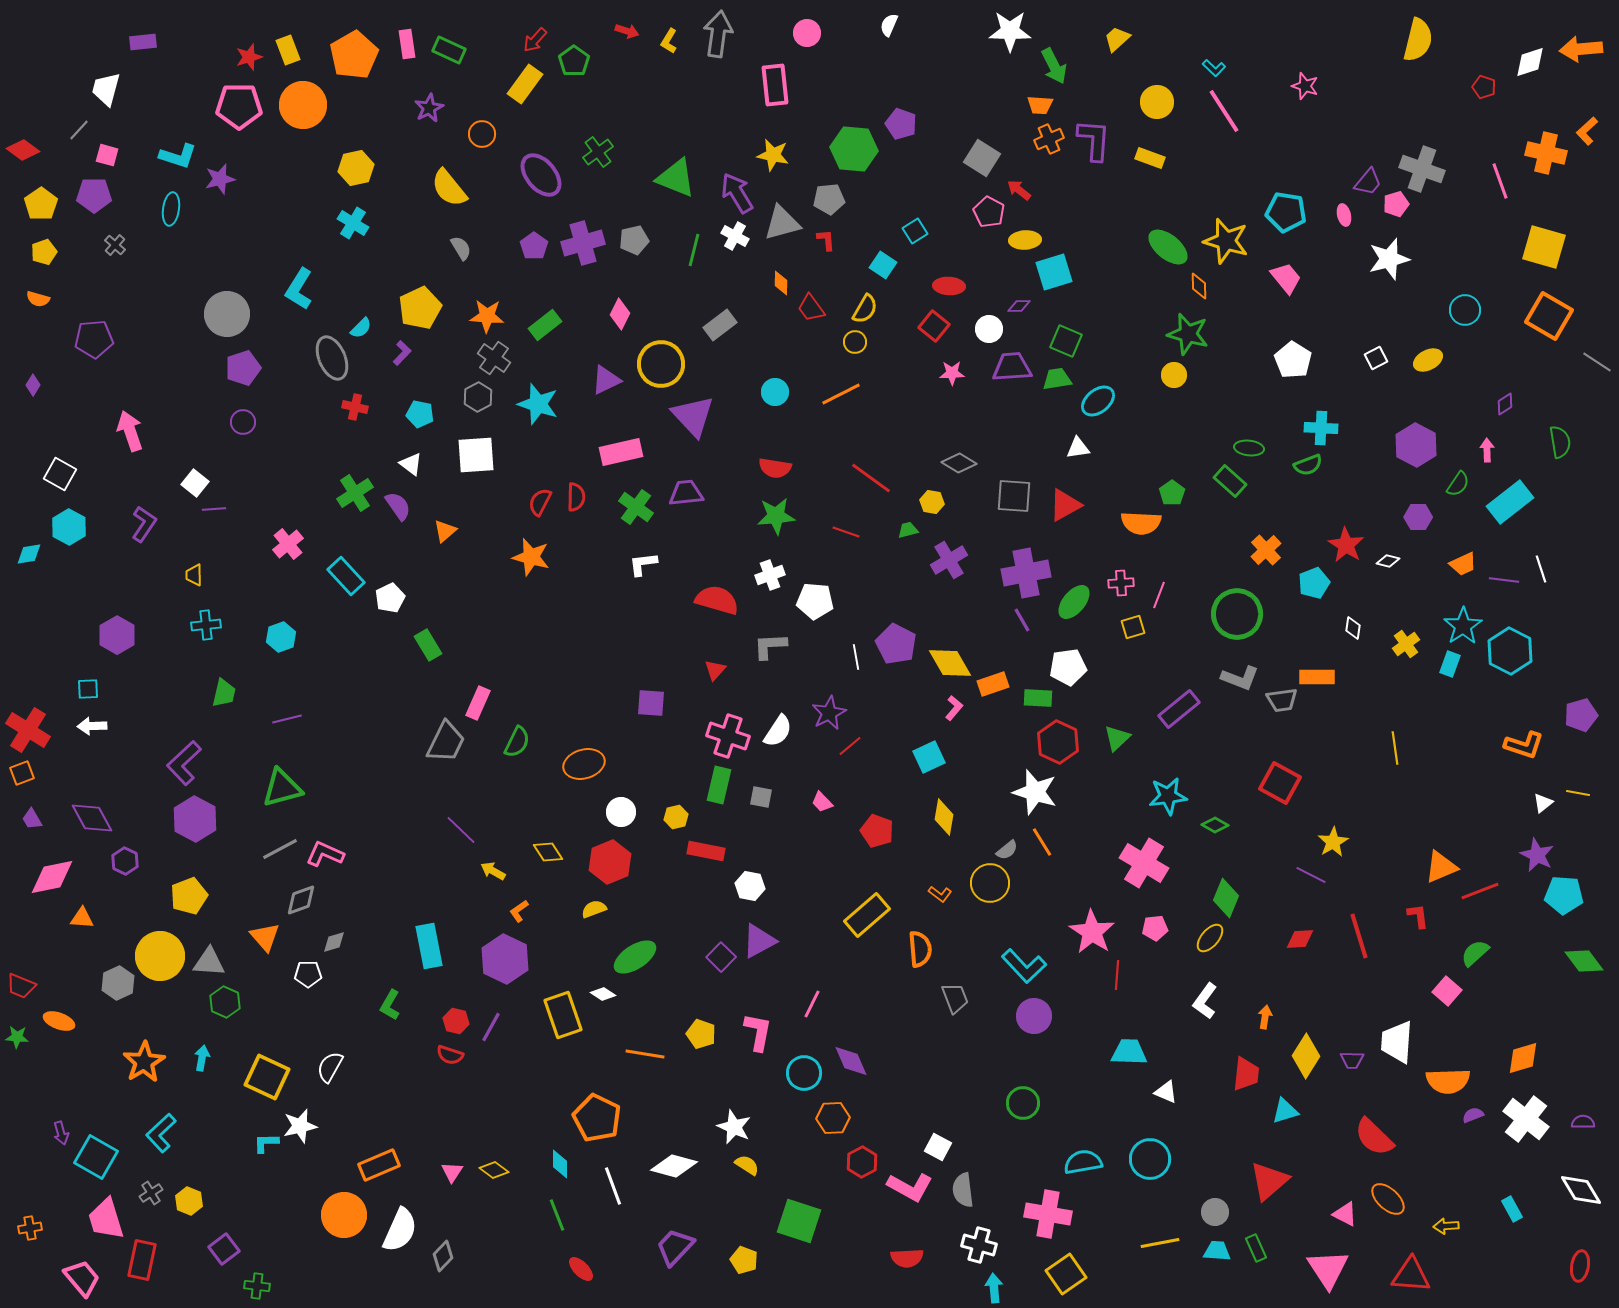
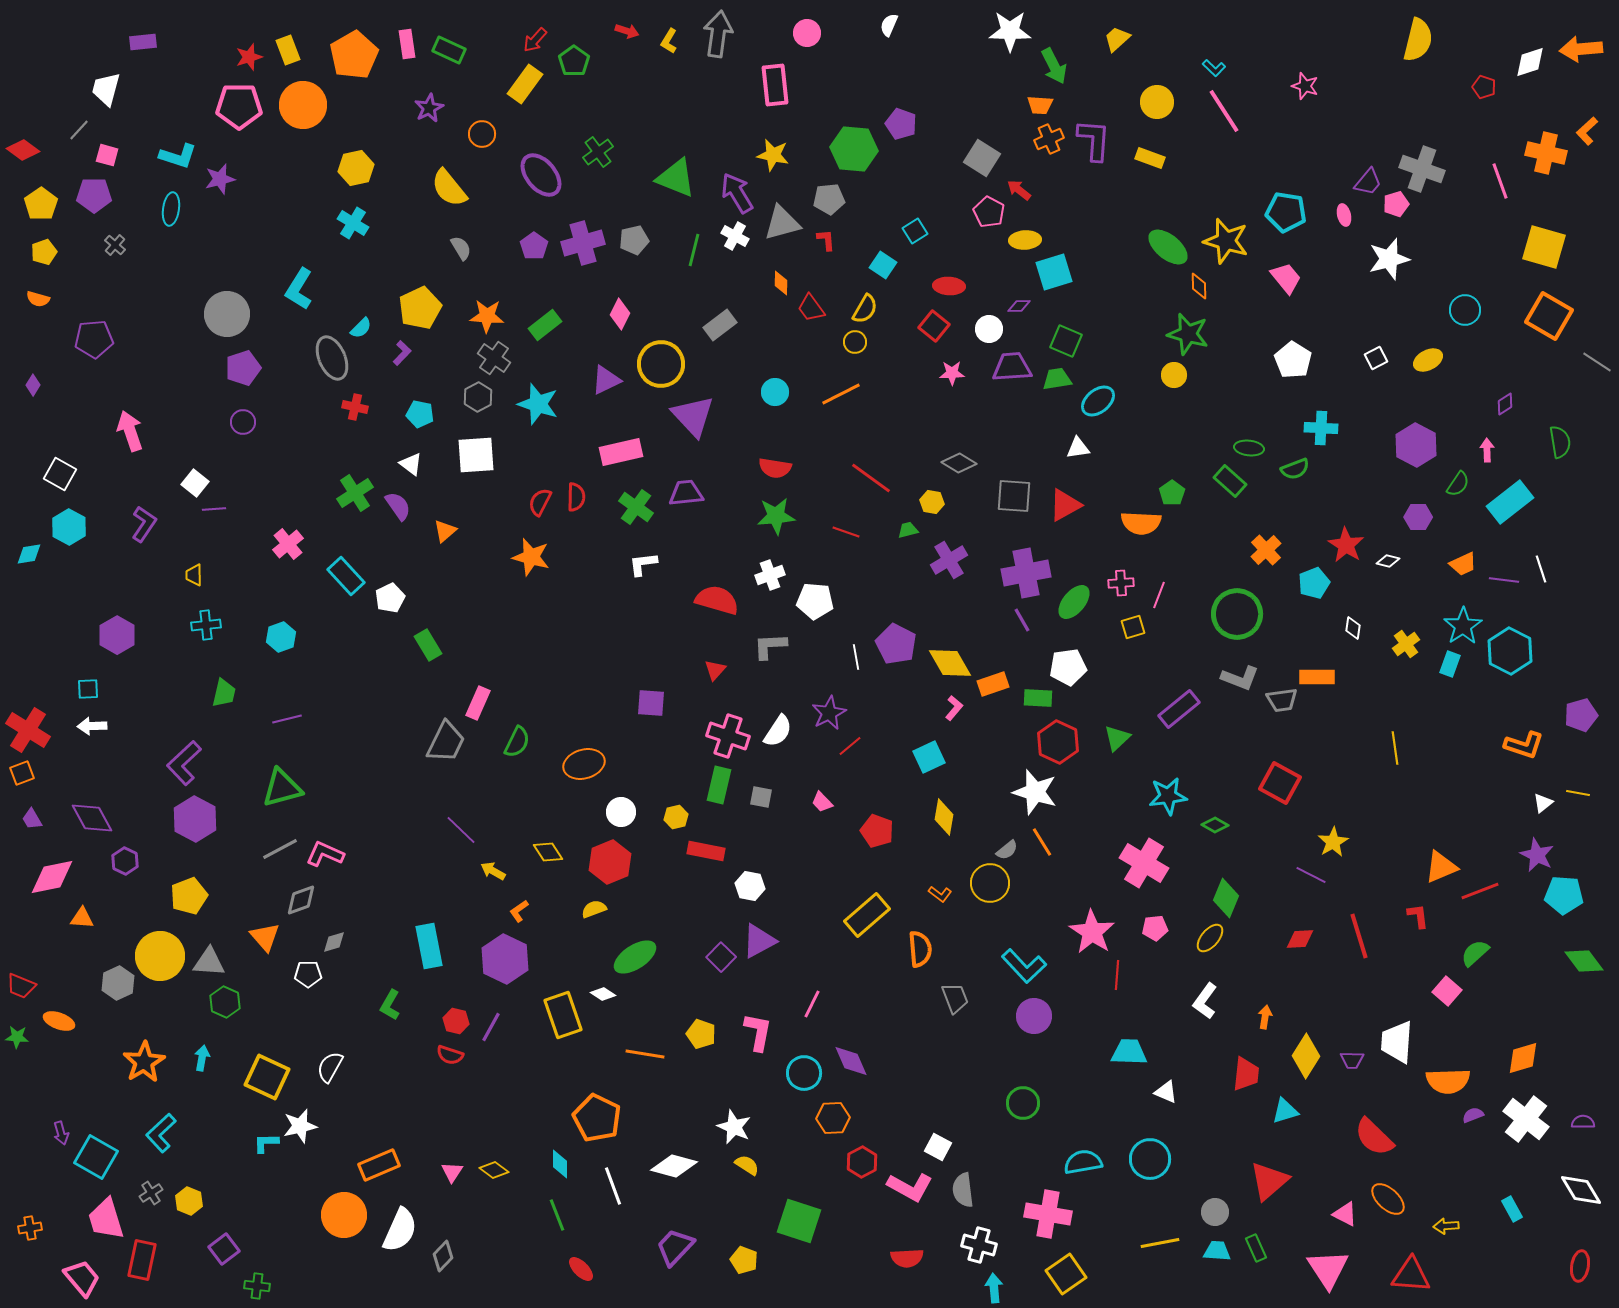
green semicircle at (1308, 465): moved 13 px left, 4 px down
